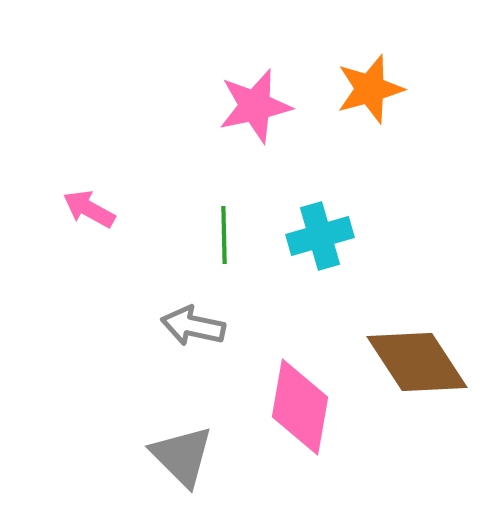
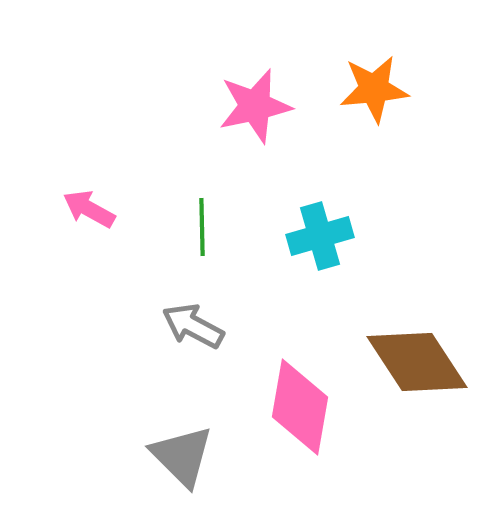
orange star: moved 4 px right; rotated 10 degrees clockwise
green line: moved 22 px left, 8 px up
gray arrow: rotated 16 degrees clockwise
